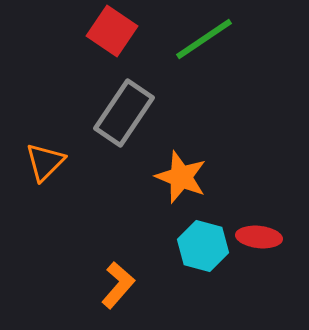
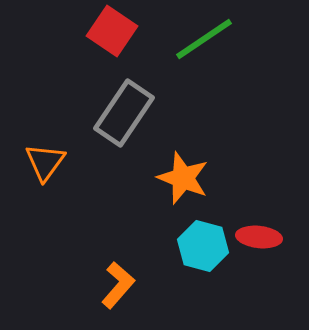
orange triangle: rotated 9 degrees counterclockwise
orange star: moved 2 px right, 1 px down
